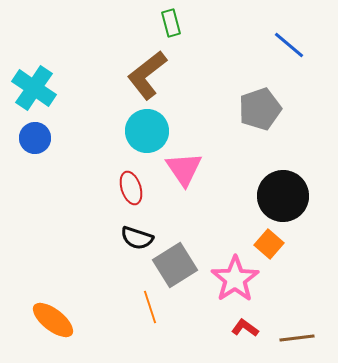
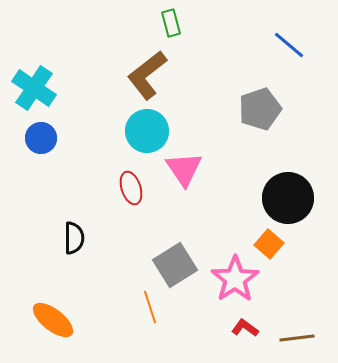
blue circle: moved 6 px right
black circle: moved 5 px right, 2 px down
black semicircle: moved 63 px left; rotated 108 degrees counterclockwise
